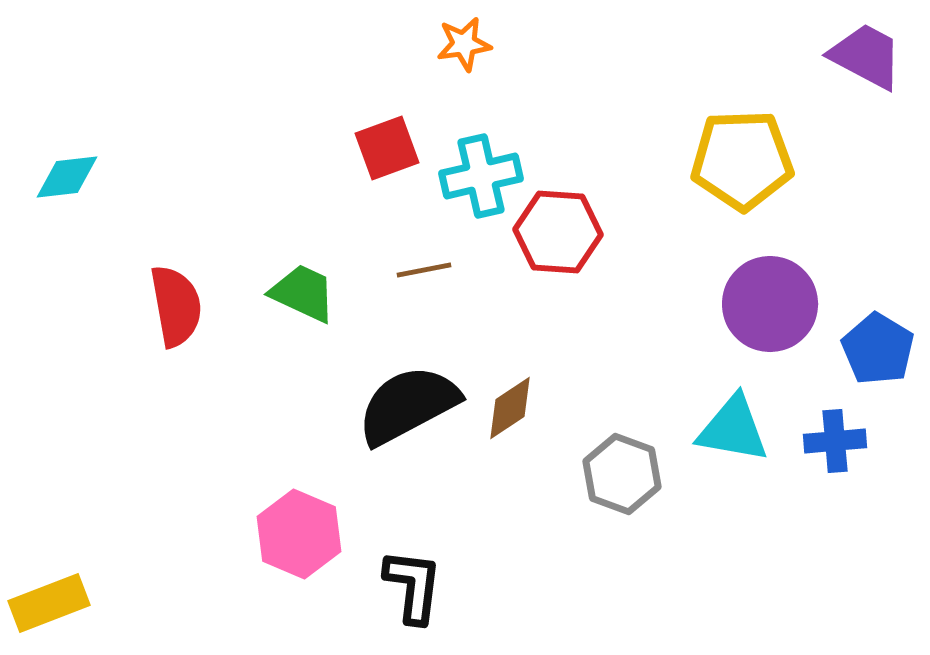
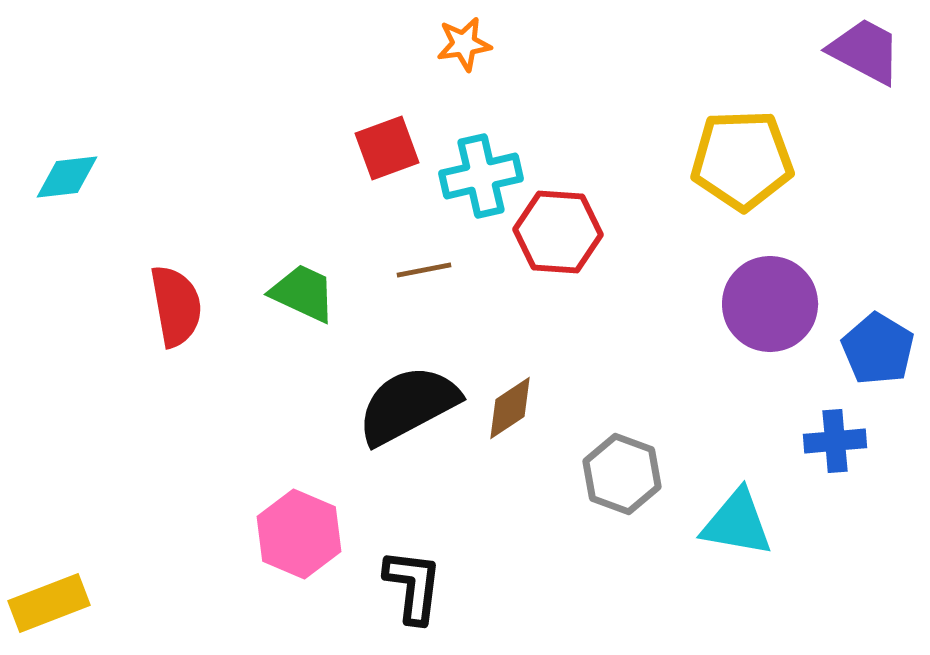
purple trapezoid: moved 1 px left, 5 px up
cyan triangle: moved 4 px right, 94 px down
